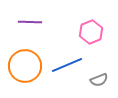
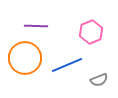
purple line: moved 6 px right, 4 px down
orange circle: moved 8 px up
